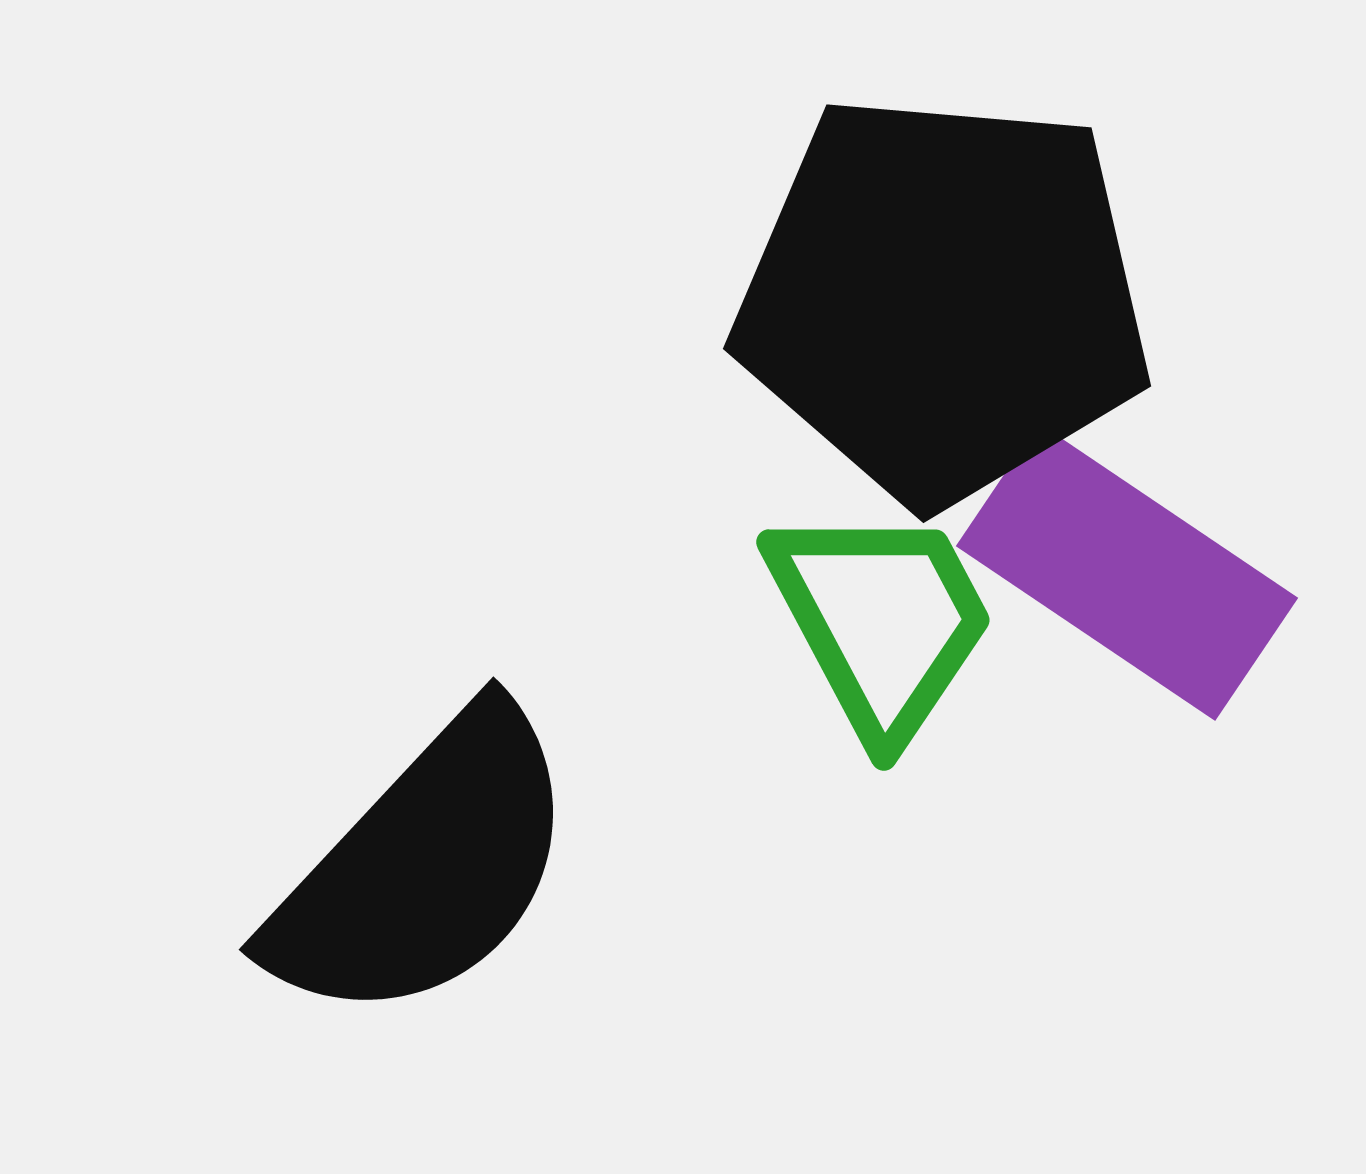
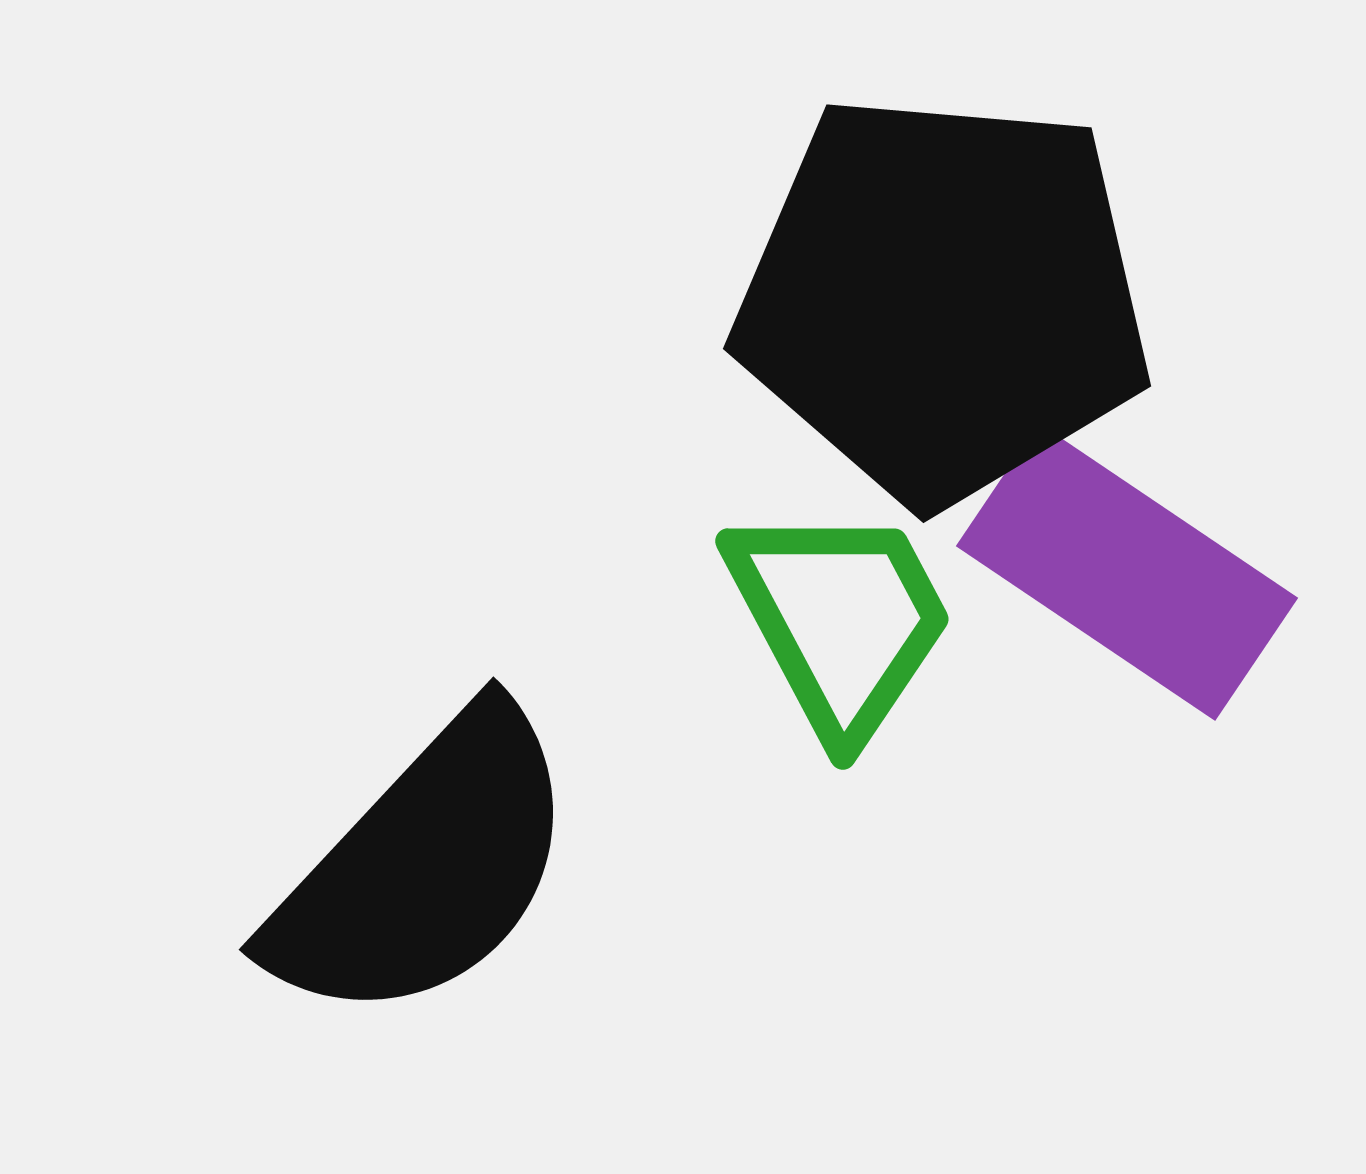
green trapezoid: moved 41 px left, 1 px up
